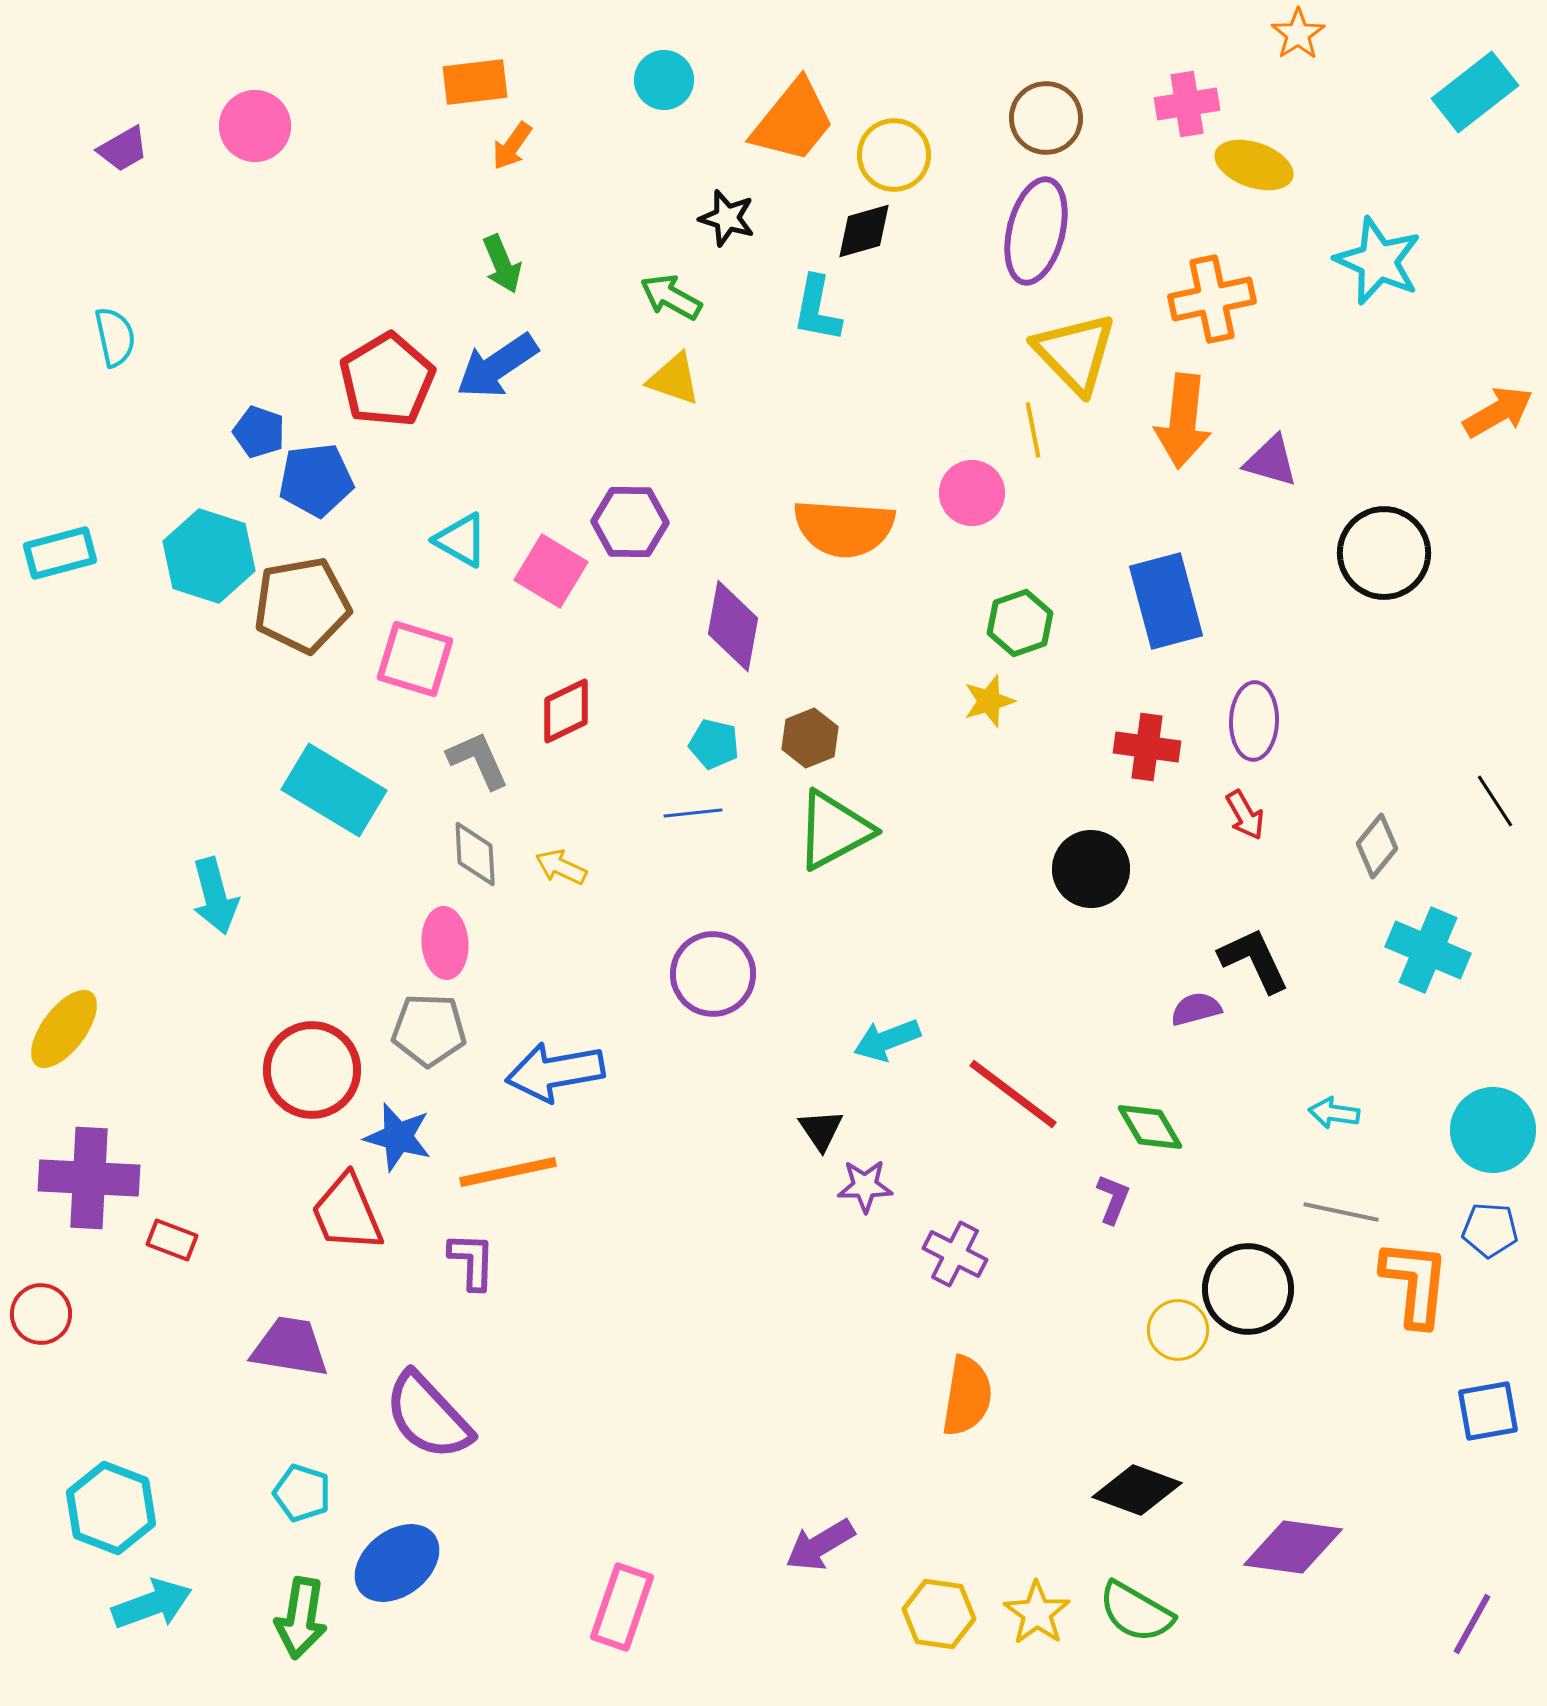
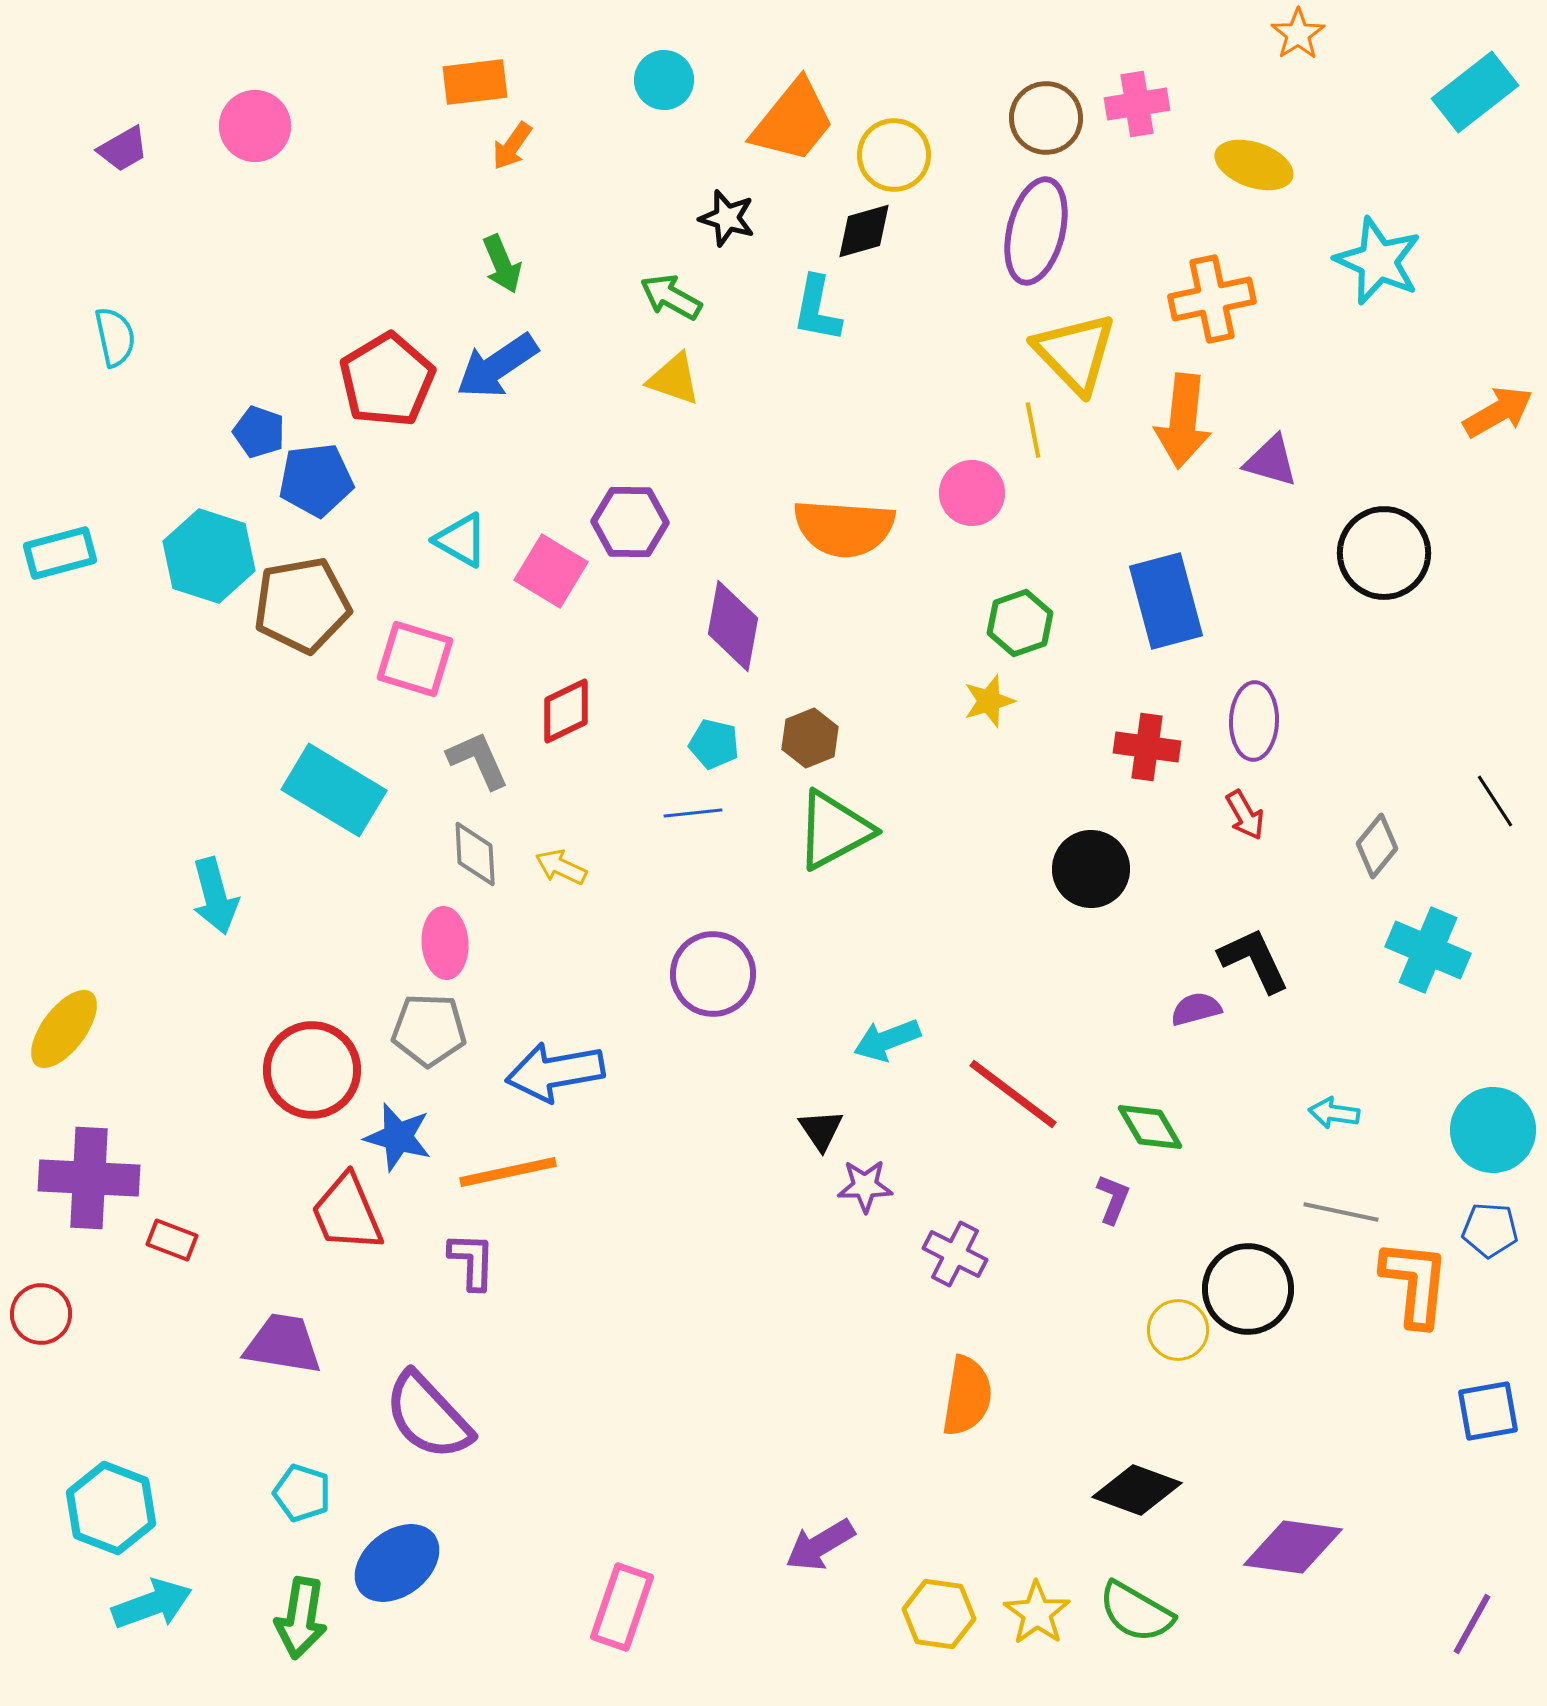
pink cross at (1187, 104): moved 50 px left
purple trapezoid at (290, 1347): moved 7 px left, 3 px up
